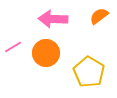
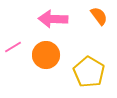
orange semicircle: rotated 90 degrees clockwise
orange circle: moved 2 px down
